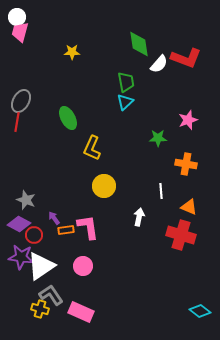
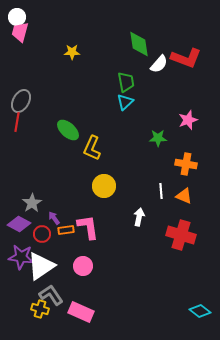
green ellipse: moved 12 px down; rotated 20 degrees counterclockwise
gray star: moved 6 px right, 3 px down; rotated 18 degrees clockwise
orange triangle: moved 5 px left, 11 px up
red circle: moved 8 px right, 1 px up
